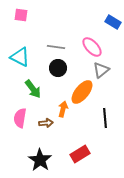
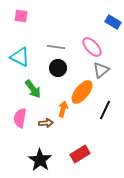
pink square: moved 1 px down
black line: moved 8 px up; rotated 30 degrees clockwise
